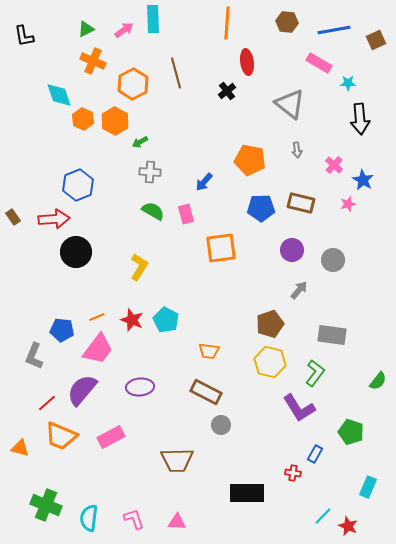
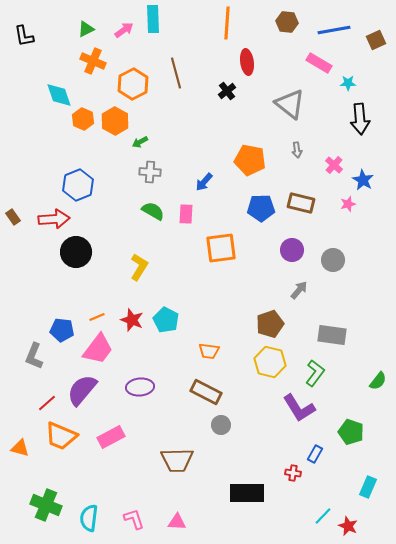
pink rectangle at (186, 214): rotated 18 degrees clockwise
